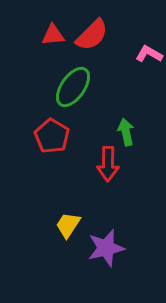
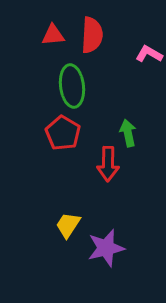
red semicircle: rotated 42 degrees counterclockwise
green ellipse: moved 1 px left, 1 px up; rotated 42 degrees counterclockwise
green arrow: moved 2 px right, 1 px down
red pentagon: moved 11 px right, 3 px up
